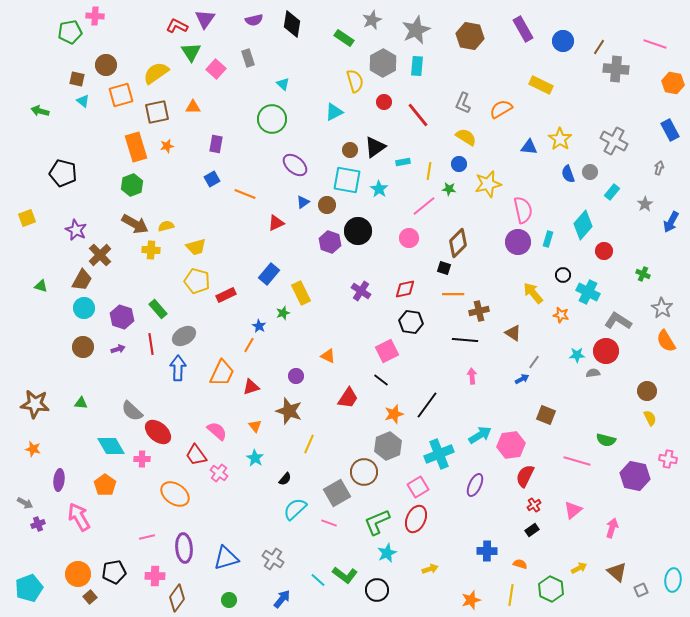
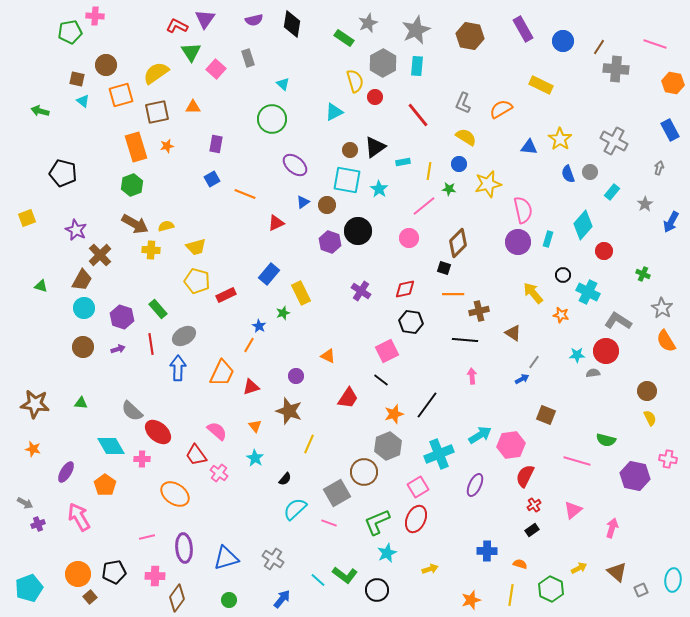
gray star at (372, 20): moved 4 px left, 3 px down
red circle at (384, 102): moved 9 px left, 5 px up
purple ellipse at (59, 480): moved 7 px right, 8 px up; rotated 25 degrees clockwise
